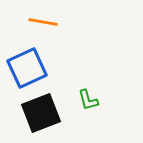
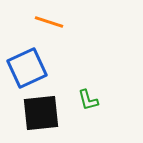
orange line: moved 6 px right; rotated 8 degrees clockwise
black square: rotated 15 degrees clockwise
